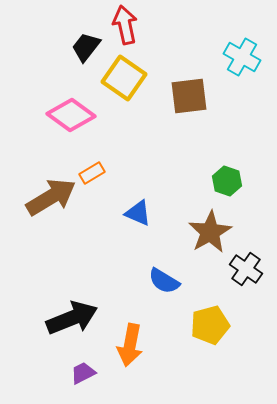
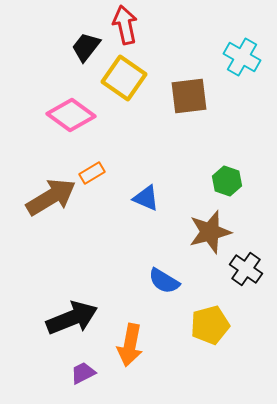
blue triangle: moved 8 px right, 15 px up
brown star: rotated 15 degrees clockwise
